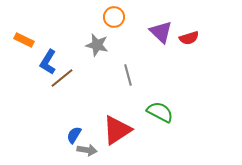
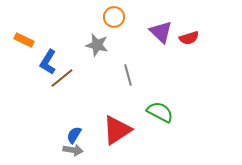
gray arrow: moved 14 px left
